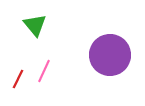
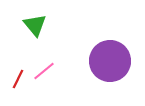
purple circle: moved 6 px down
pink line: rotated 25 degrees clockwise
